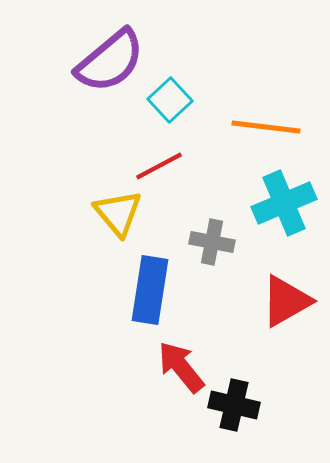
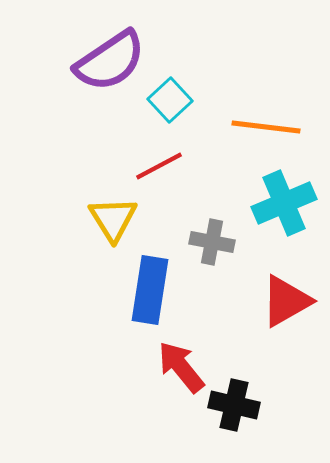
purple semicircle: rotated 6 degrees clockwise
yellow triangle: moved 5 px left, 6 px down; rotated 8 degrees clockwise
